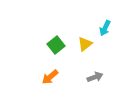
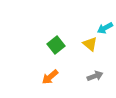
cyan arrow: rotated 35 degrees clockwise
yellow triangle: moved 5 px right; rotated 42 degrees counterclockwise
gray arrow: moved 1 px up
